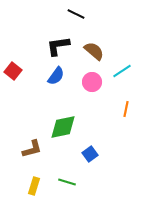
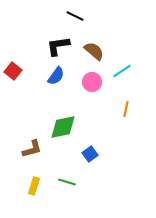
black line: moved 1 px left, 2 px down
